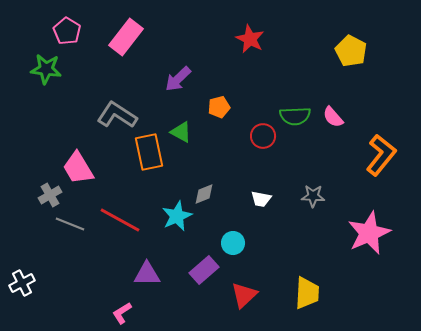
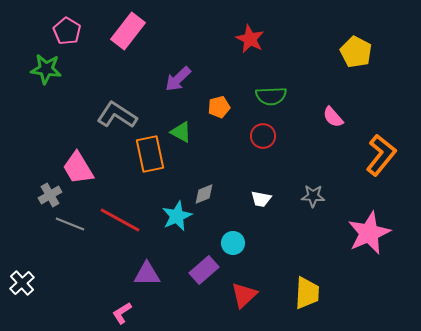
pink rectangle: moved 2 px right, 6 px up
yellow pentagon: moved 5 px right, 1 px down
green semicircle: moved 24 px left, 20 px up
orange rectangle: moved 1 px right, 2 px down
white cross: rotated 15 degrees counterclockwise
